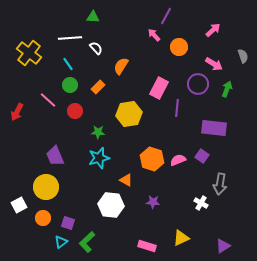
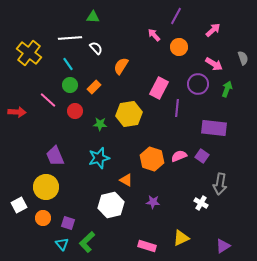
purple line at (166, 16): moved 10 px right
gray semicircle at (243, 56): moved 2 px down
orange rectangle at (98, 87): moved 4 px left
red arrow at (17, 112): rotated 114 degrees counterclockwise
green star at (98, 132): moved 2 px right, 8 px up
pink semicircle at (178, 160): moved 1 px right, 4 px up
white hexagon at (111, 205): rotated 20 degrees counterclockwise
cyan triangle at (61, 242): moved 1 px right, 2 px down; rotated 32 degrees counterclockwise
